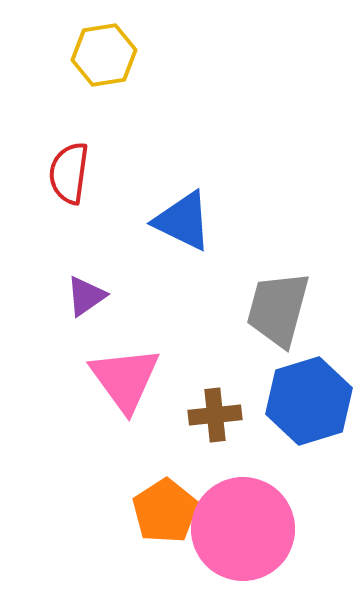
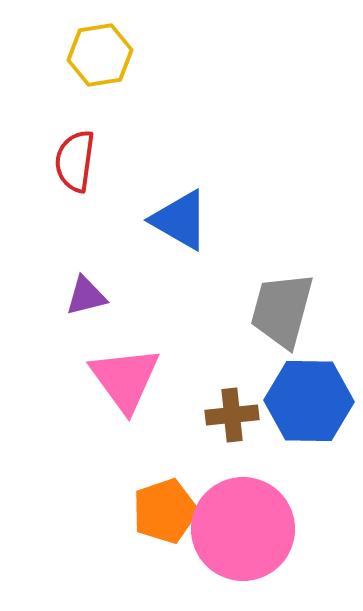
yellow hexagon: moved 4 px left
red semicircle: moved 6 px right, 12 px up
blue triangle: moved 3 px left, 1 px up; rotated 4 degrees clockwise
purple triangle: rotated 21 degrees clockwise
gray trapezoid: moved 4 px right, 1 px down
blue hexagon: rotated 18 degrees clockwise
brown cross: moved 17 px right
orange pentagon: rotated 14 degrees clockwise
